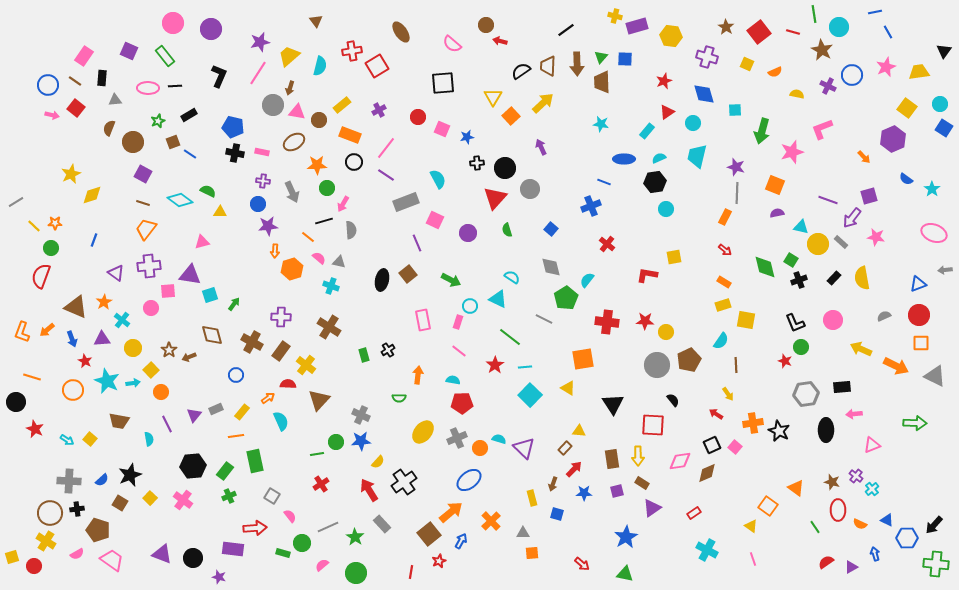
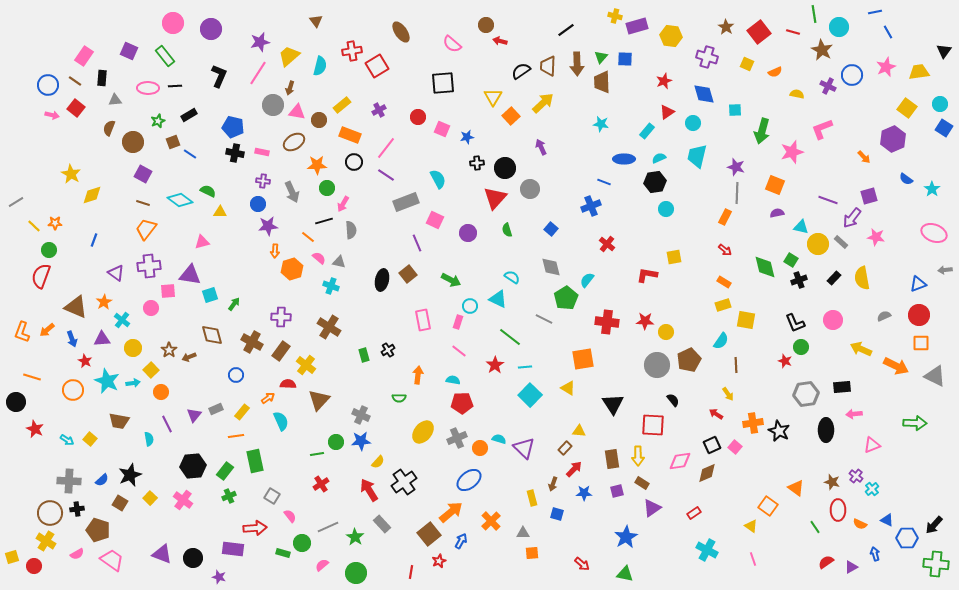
yellow star at (71, 174): rotated 18 degrees counterclockwise
green circle at (51, 248): moved 2 px left, 2 px down
